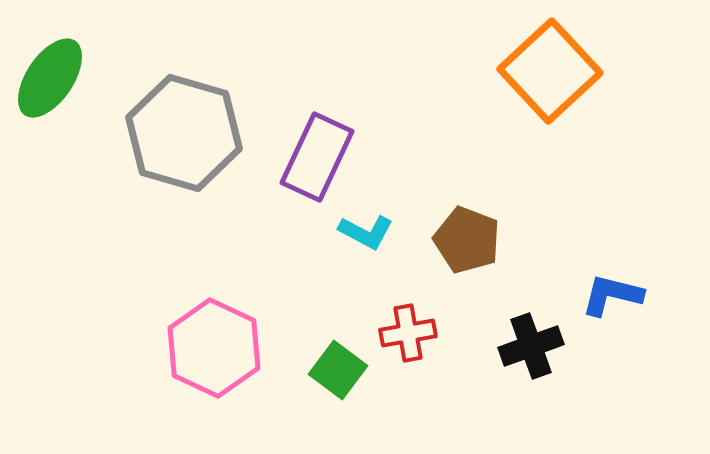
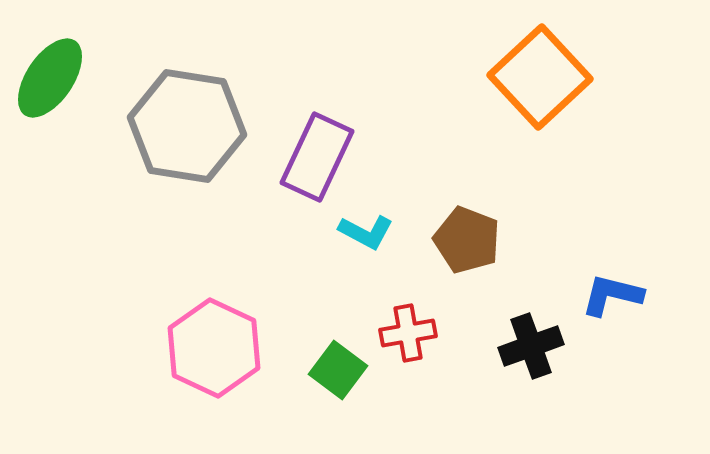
orange square: moved 10 px left, 6 px down
gray hexagon: moved 3 px right, 7 px up; rotated 7 degrees counterclockwise
